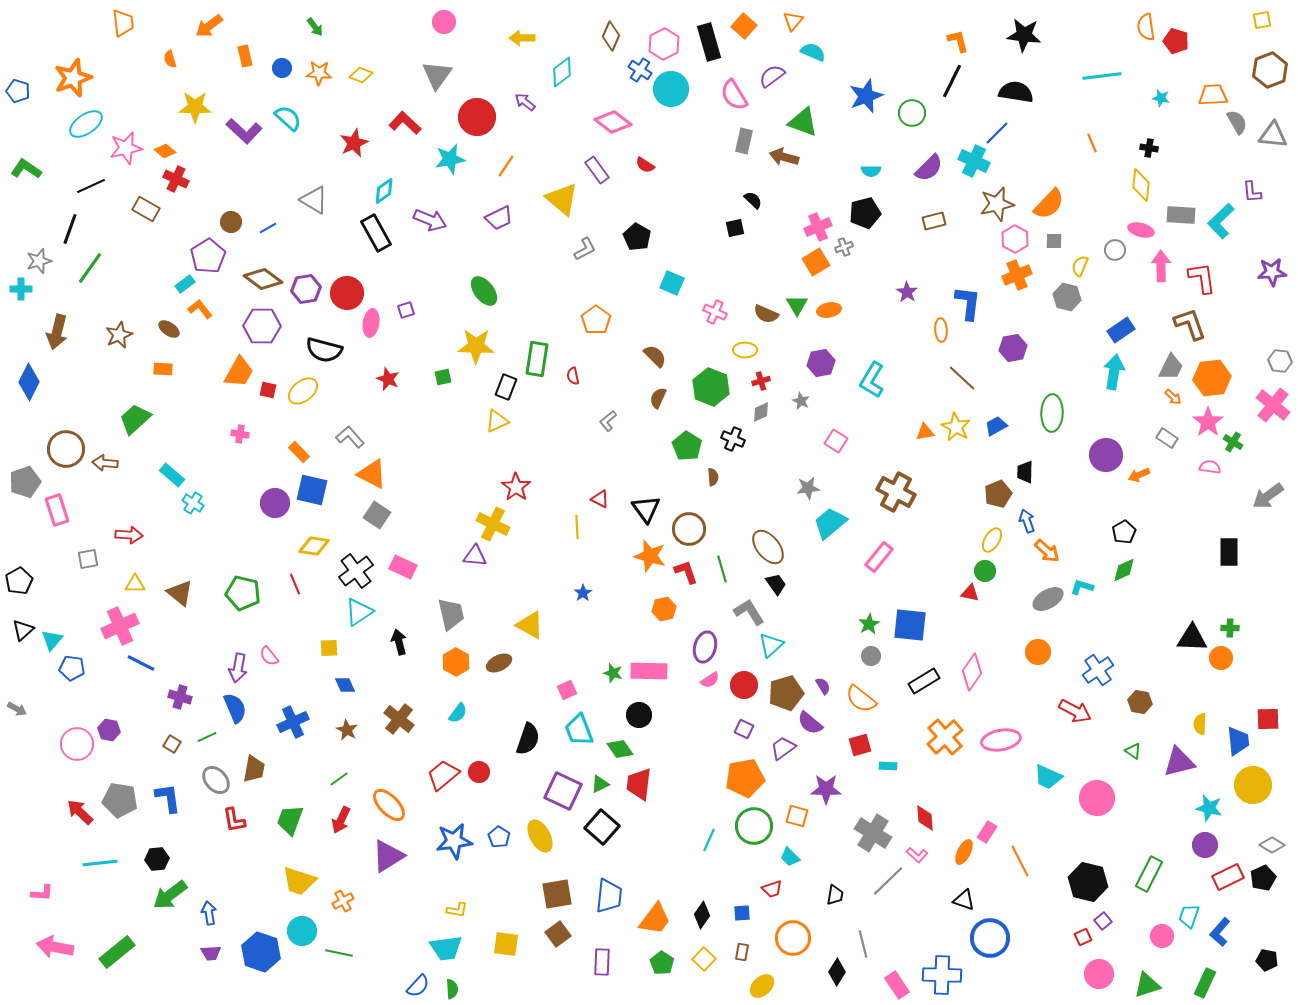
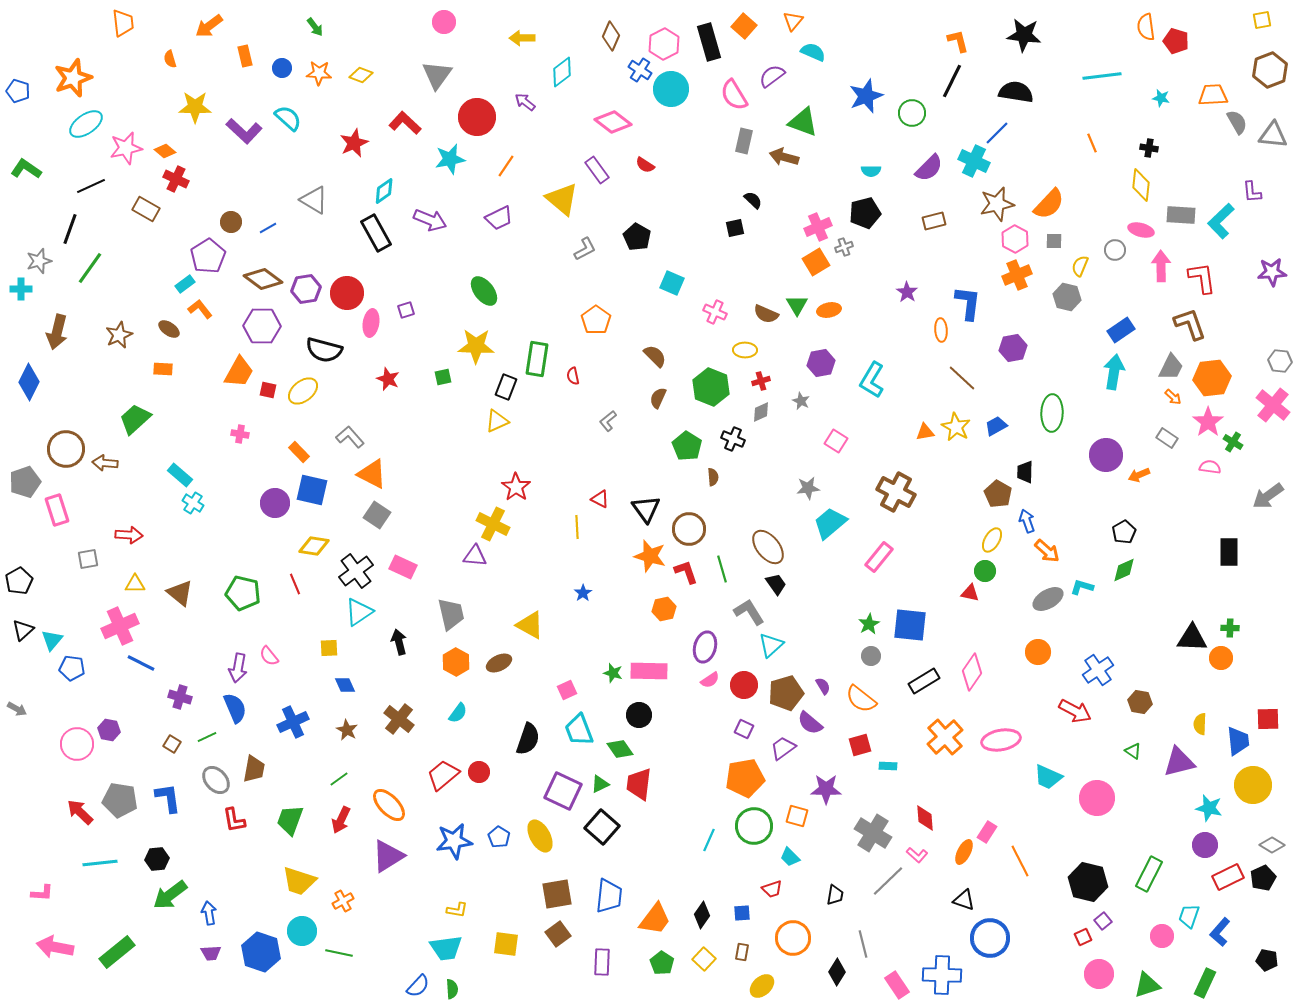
cyan rectangle at (172, 475): moved 8 px right
brown pentagon at (998, 494): rotated 20 degrees counterclockwise
